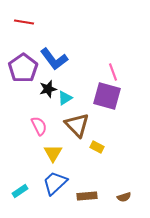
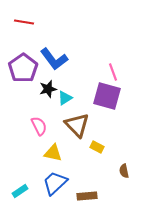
yellow triangle: rotated 48 degrees counterclockwise
brown semicircle: moved 26 px up; rotated 96 degrees clockwise
